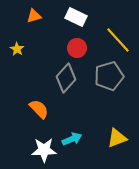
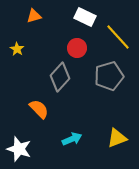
white rectangle: moved 9 px right
yellow line: moved 3 px up
gray diamond: moved 6 px left, 1 px up
white star: moved 25 px left, 1 px up; rotated 20 degrees clockwise
